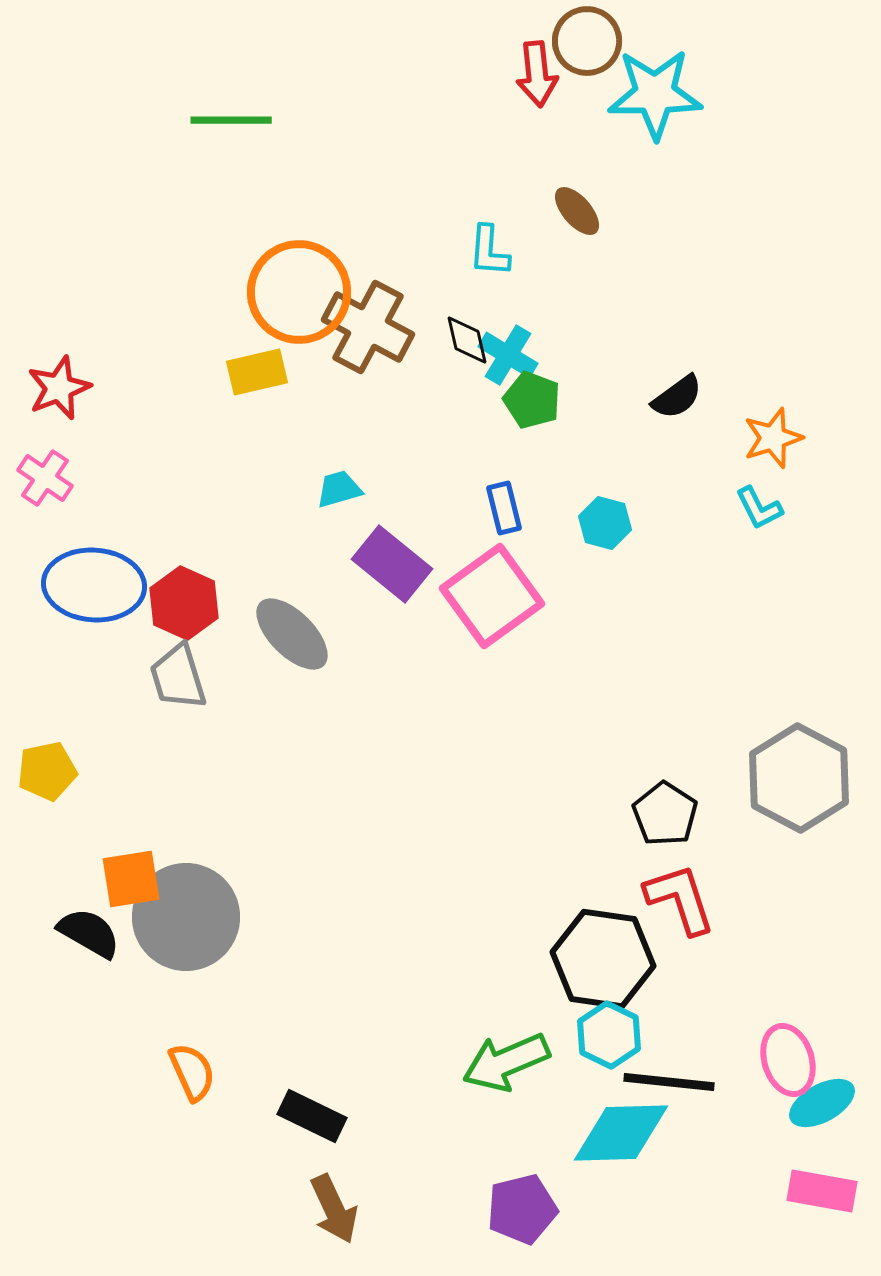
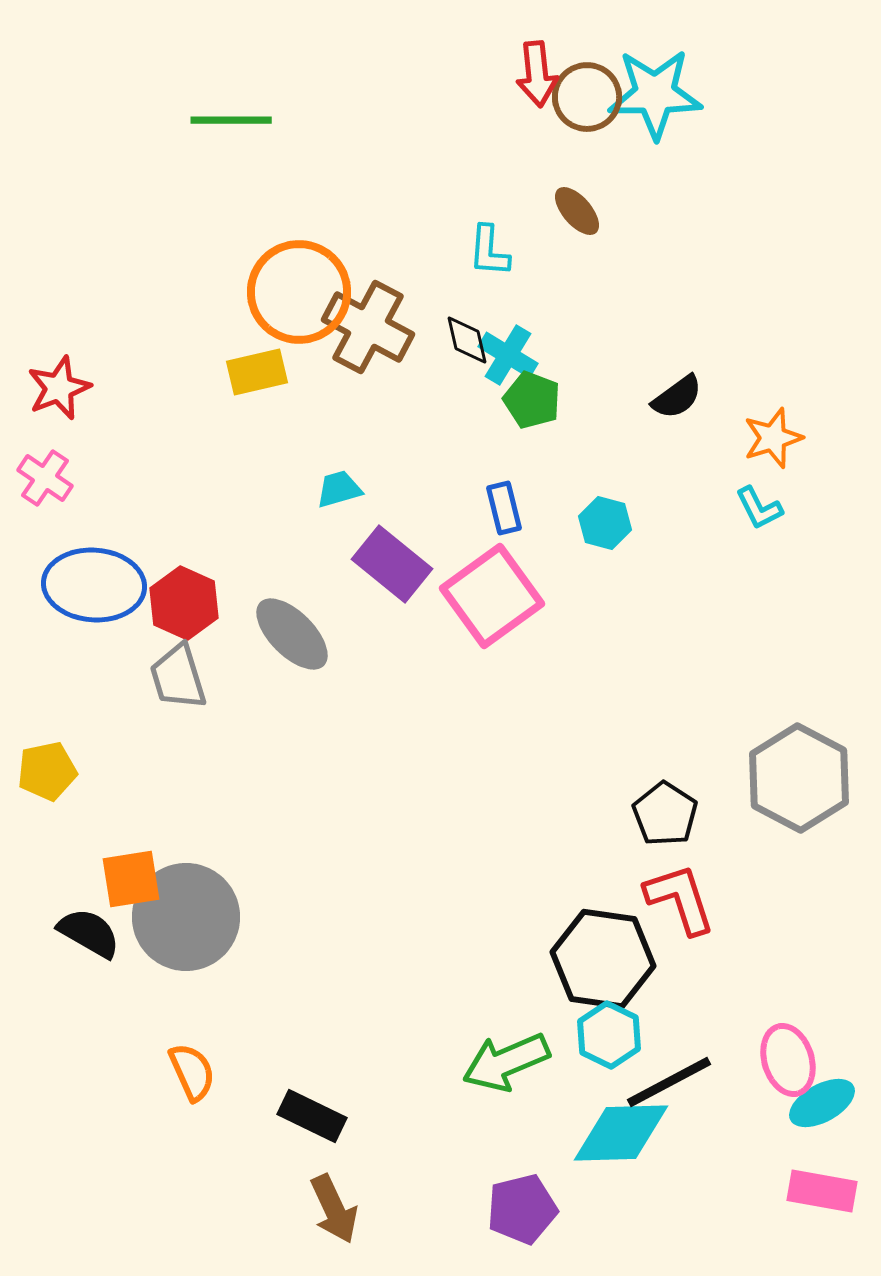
brown circle at (587, 41): moved 56 px down
black line at (669, 1082): rotated 34 degrees counterclockwise
